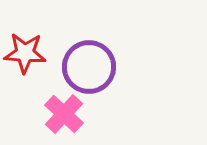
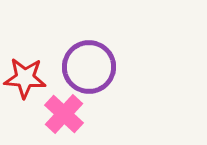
red star: moved 25 px down
